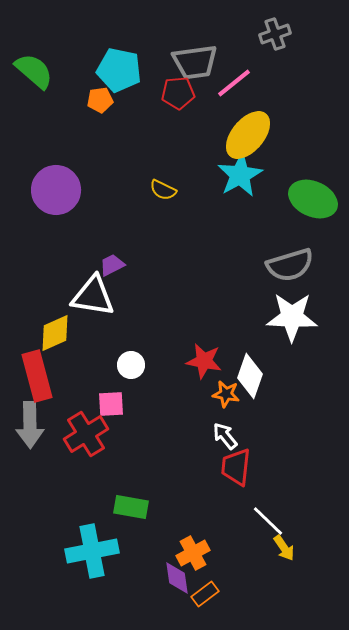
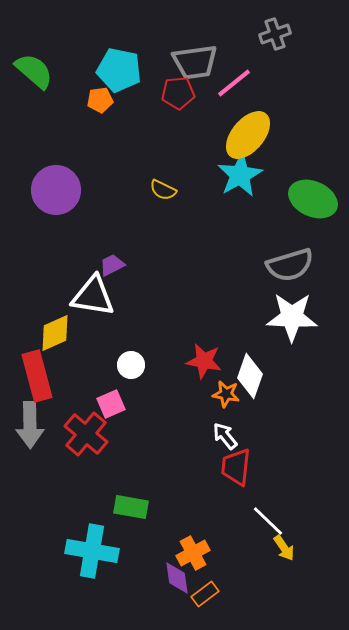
pink square: rotated 20 degrees counterclockwise
red cross: rotated 18 degrees counterclockwise
cyan cross: rotated 21 degrees clockwise
